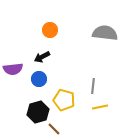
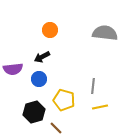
black hexagon: moved 4 px left
brown line: moved 2 px right, 1 px up
